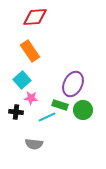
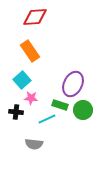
cyan line: moved 2 px down
